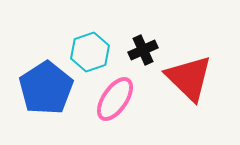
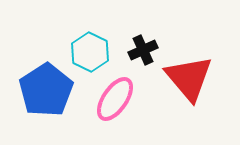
cyan hexagon: rotated 15 degrees counterclockwise
red triangle: rotated 6 degrees clockwise
blue pentagon: moved 2 px down
